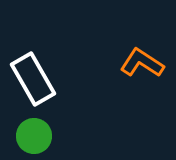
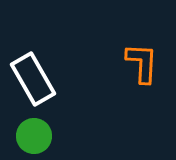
orange L-shape: rotated 60 degrees clockwise
